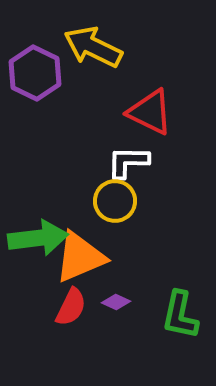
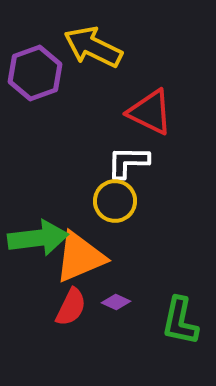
purple hexagon: rotated 14 degrees clockwise
green L-shape: moved 6 px down
